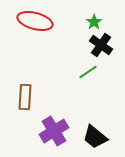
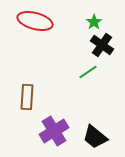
black cross: moved 1 px right
brown rectangle: moved 2 px right
